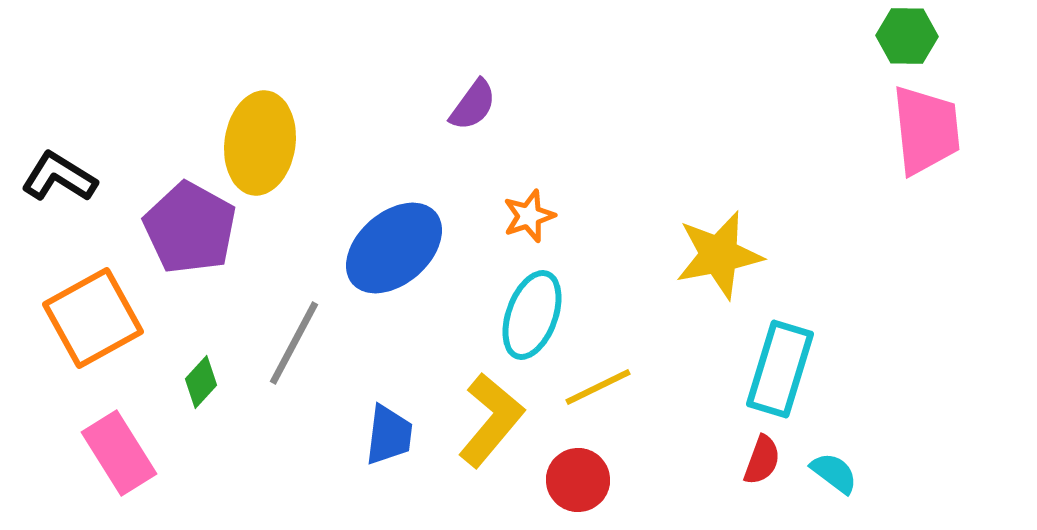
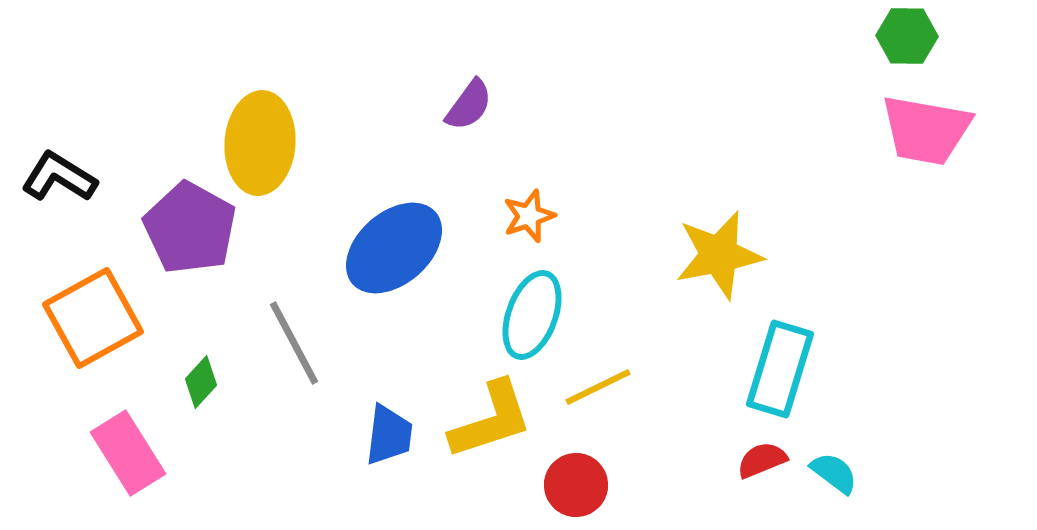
purple semicircle: moved 4 px left
pink trapezoid: rotated 106 degrees clockwise
yellow ellipse: rotated 4 degrees counterclockwise
gray line: rotated 56 degrees counterclockwise
yellow L-shape: rotated 32 degrees clockwise
pink rectangle: moved 9 px right
red semicircle: rotated 132 degrees counterclockwise
red circle: moved 2 px left, 5 px down
